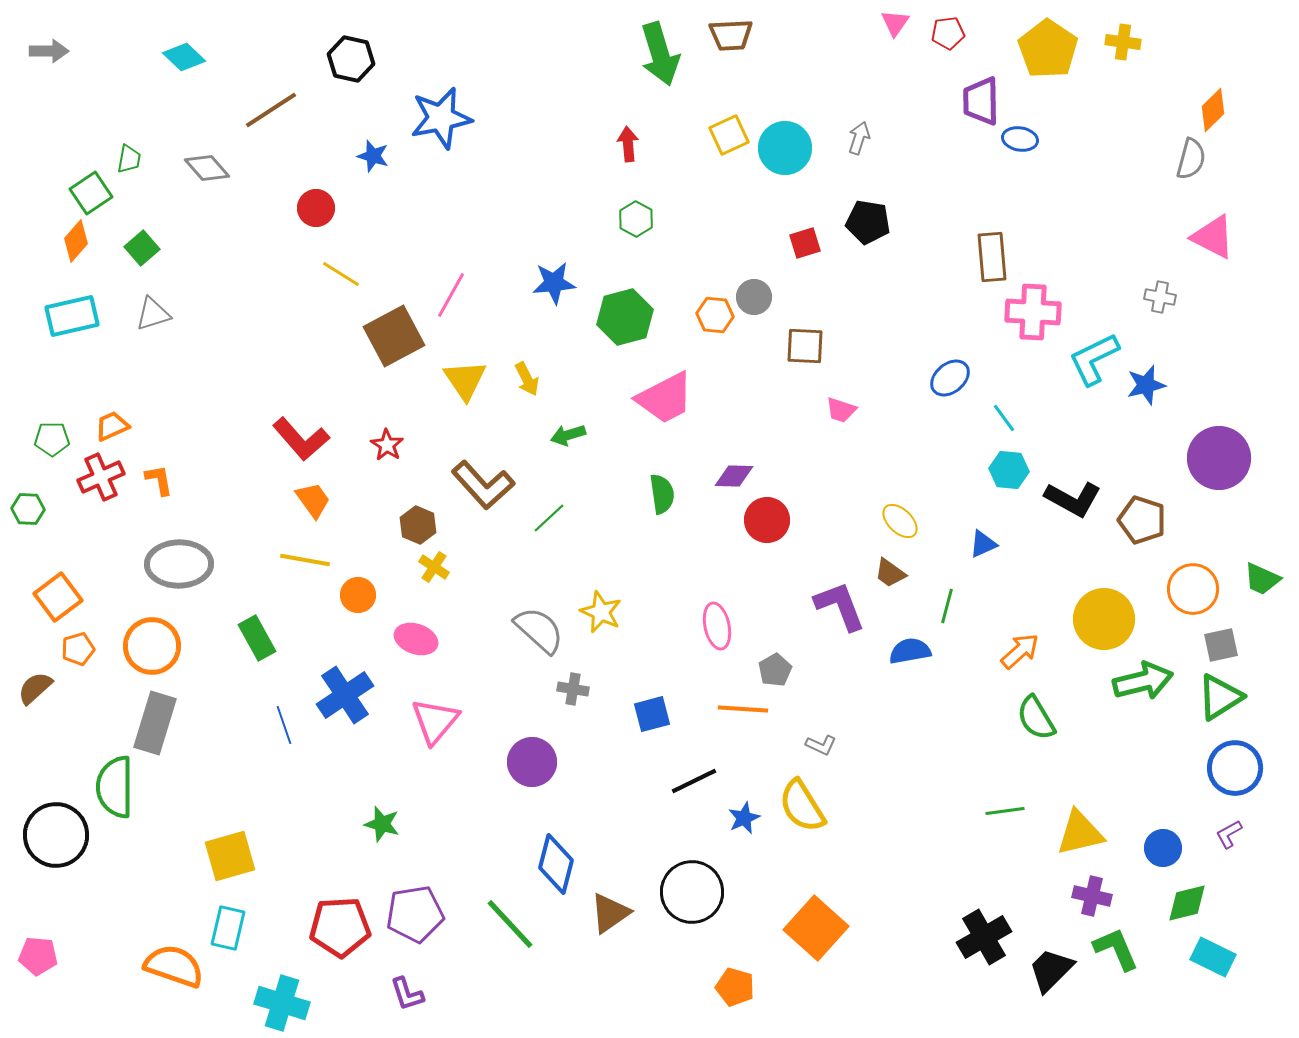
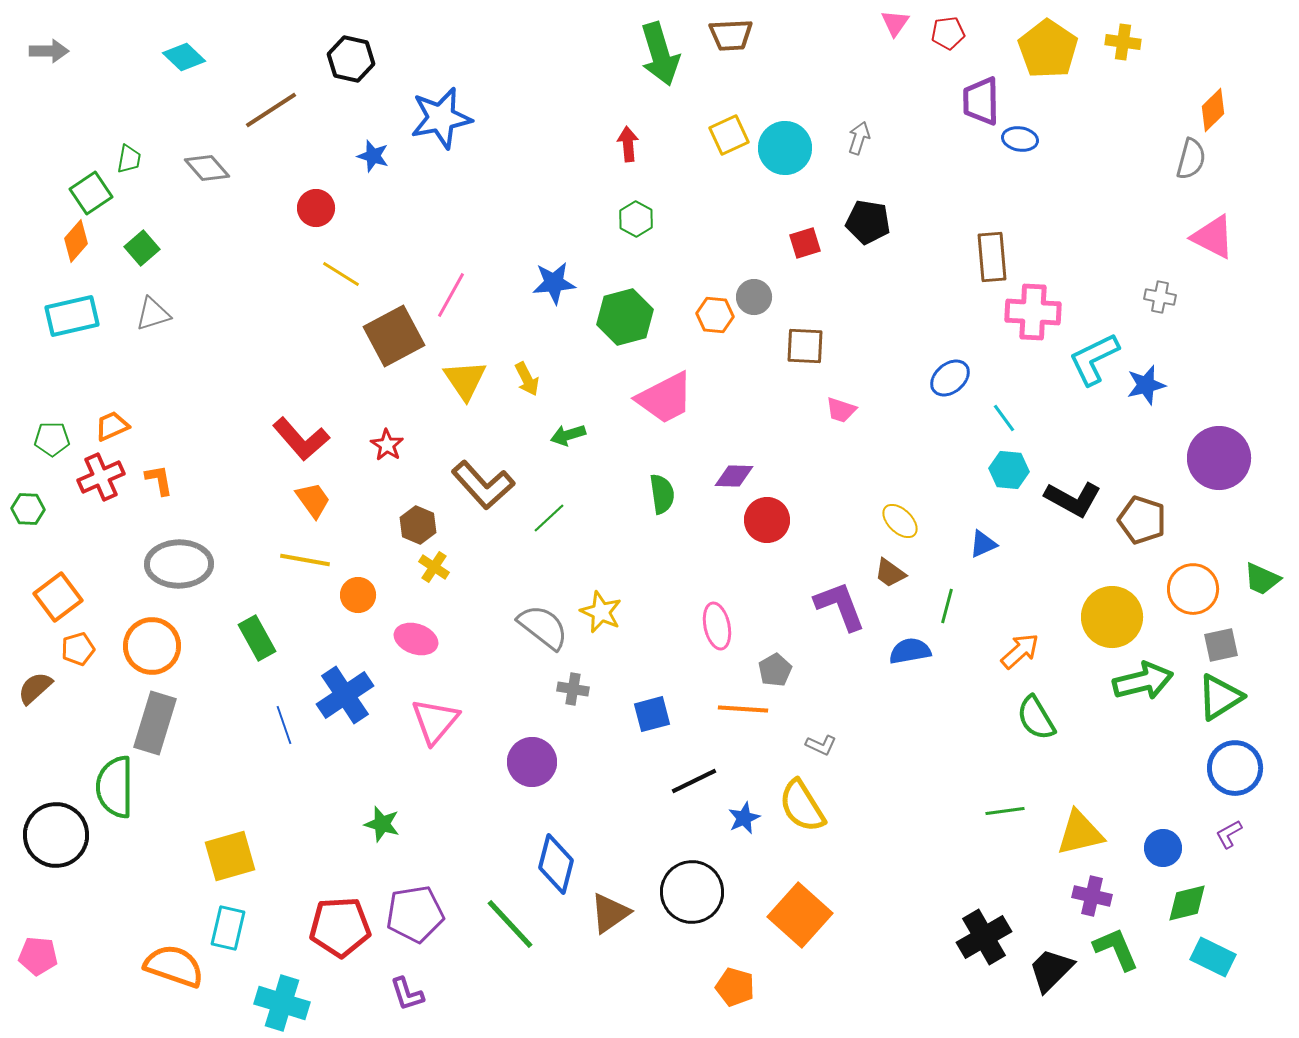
yellow circle at (1104, 619): moved 8 px right, 2 px up
gray semicircle at (539, 630): moved 4 px right, 3 px up; rotated 4 degrees counterclockwise
orange square at (816, 928): moved 16 px left, 13 px up
